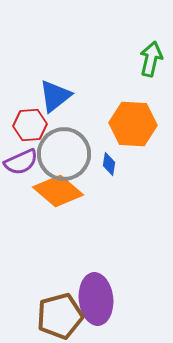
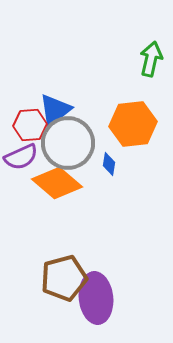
blue triangle: moved 14 px down
orange hexagon: rotated 9 degrees counterclockwise
gray circle: moved 4 px right, 11 px up
purple semicircle: moved 5 px up
orange diamond: moved 1 px left, 8 px up
purple ellipse: moved 1 px up
brown pentagon: moved 4 px right, 38 px up
